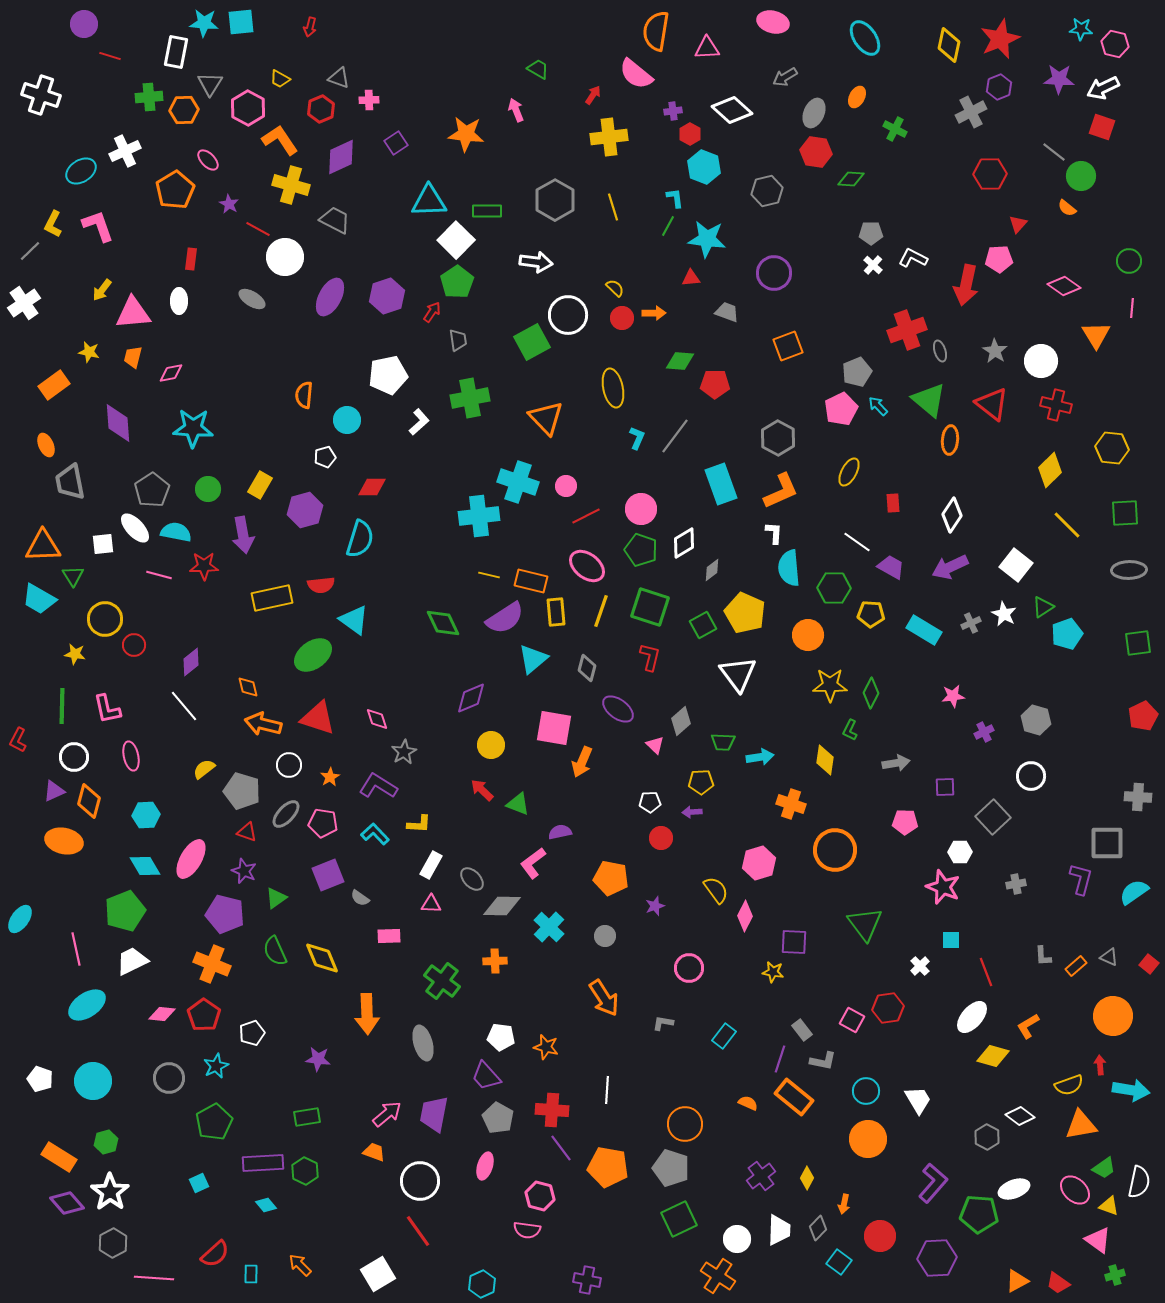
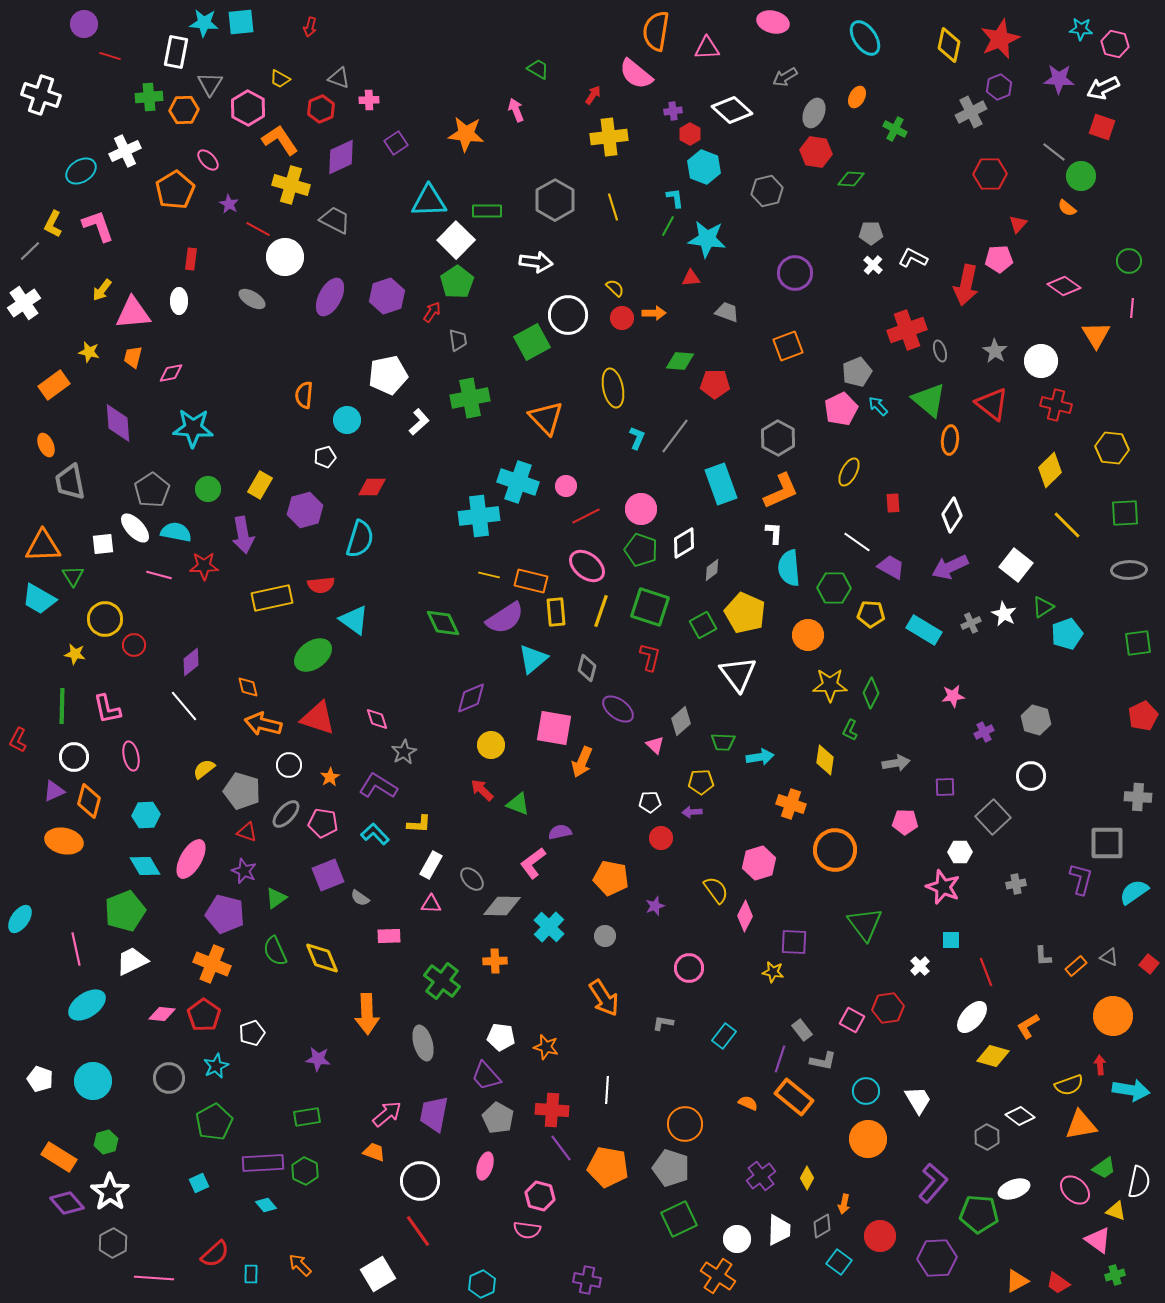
purple circle at (774, 273): moved 21 px right
yellow triangle at (1109, 1206): moved 7 px right, 5 px down
gray diamond at (818, 1228): moved 4 px right, 2 px up; rotated 15 degrees clockwise
